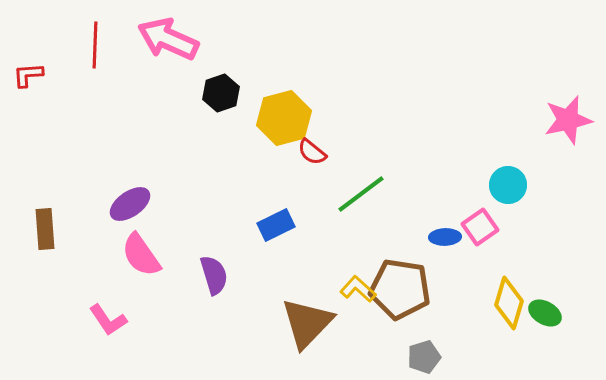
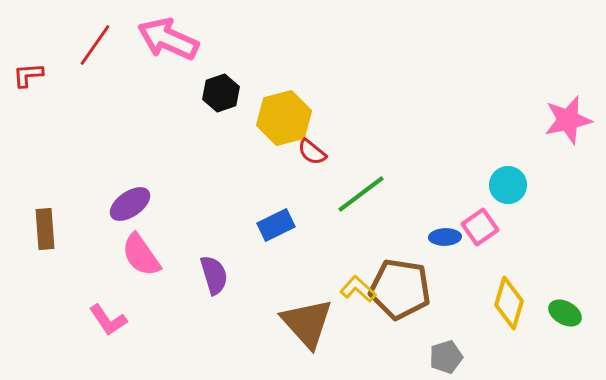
red line: rotated 33 degrees clockwise
green ellipse: moved 20 px right
brown triangle: rotated 26 degrees counterclockwise
gray pentagon: moved 22 px right
